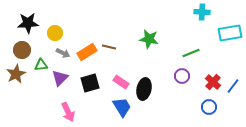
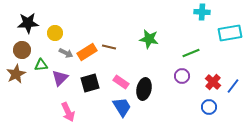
gray arrow: moved 3 px right
